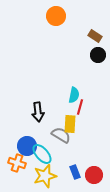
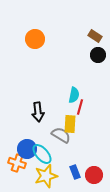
orange circle: moved 21 px left, 23 px down
blue circle: moved 3 px down
yellow star: moved 1 px right
